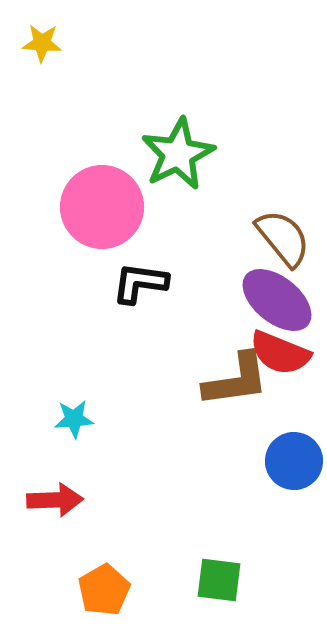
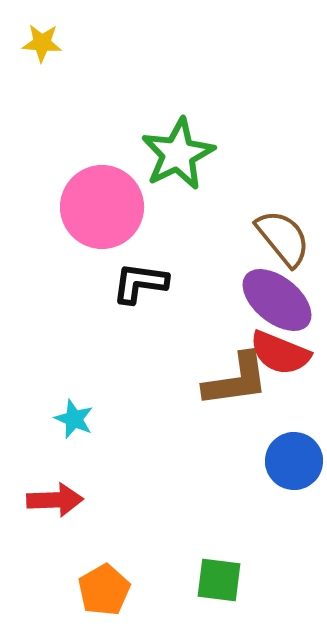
cyan star: rotated 27 degrees clockwise
